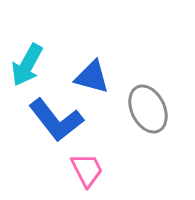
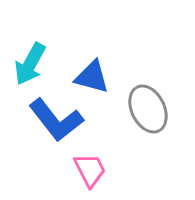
cyan arrow: moved 3 px right, 1 px up
pink trapezoid: moved 3 px right
